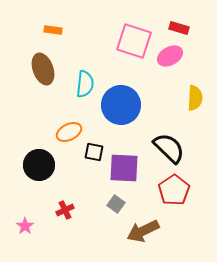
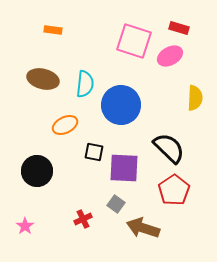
brown ellipse: moved 10 px down; rotated 56 degrees counterclockwise
orange ellipse: moved 4 px left, 7 px up
black circle: moved 2 px left, 6 px down
red cross: moved 18 px right, 9 px down
brown arrow: moved 3 px up; rotated 44 degrees clockwise
